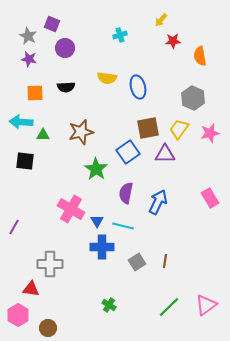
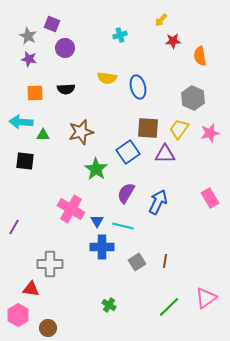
black semicircle: moved 2 px down
brown square: rotated 15 degrees clockwise
purple semicircle: rotated 20 degrees clockwise
pink triangle: moved 7 px up
